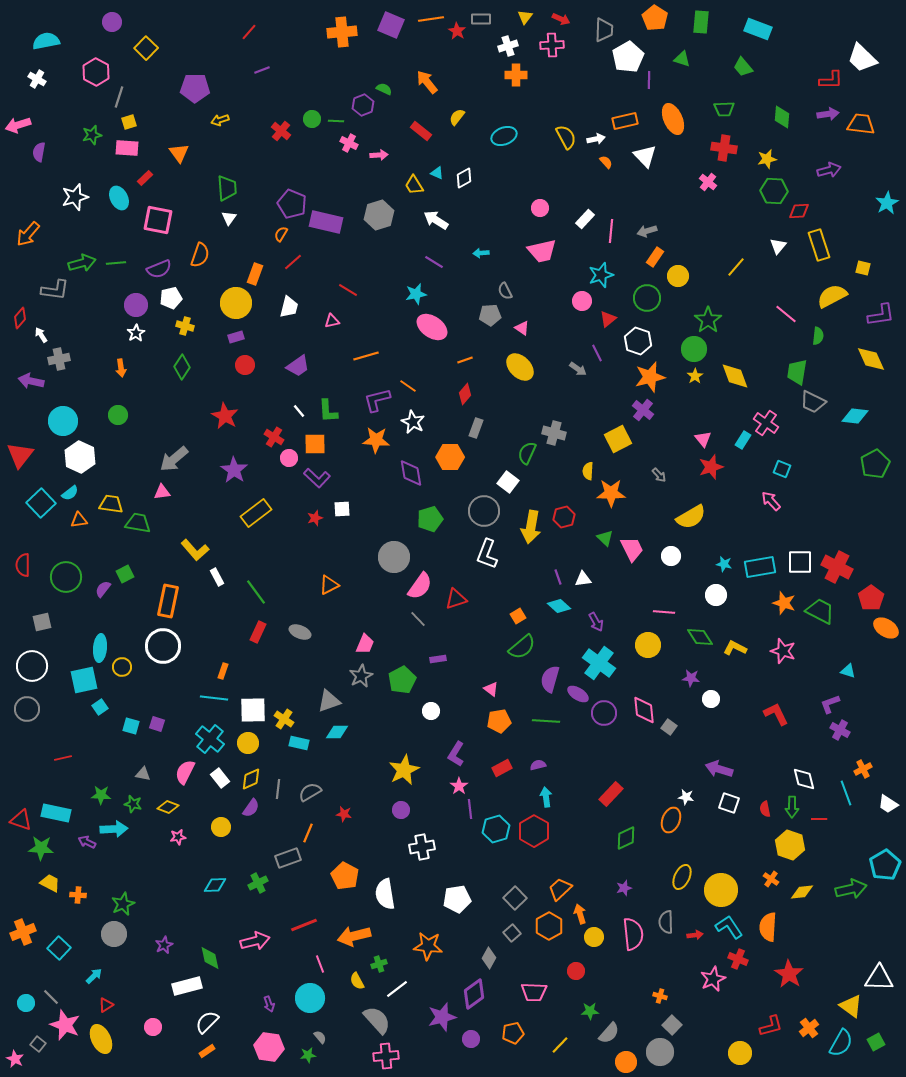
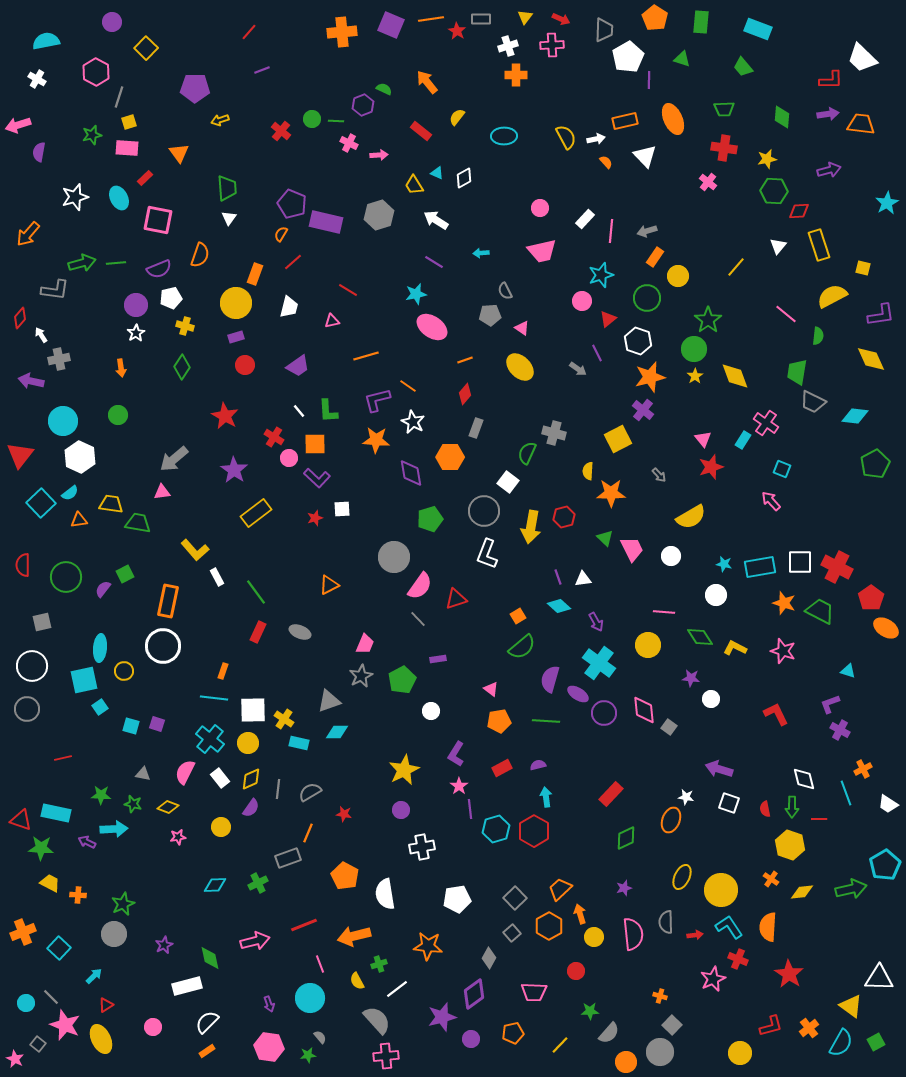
cyan ellipse at (504, 136): rotated 20 degrees clockwise
yellow circle at (122, 667): moved 2 px right, 4 px down
